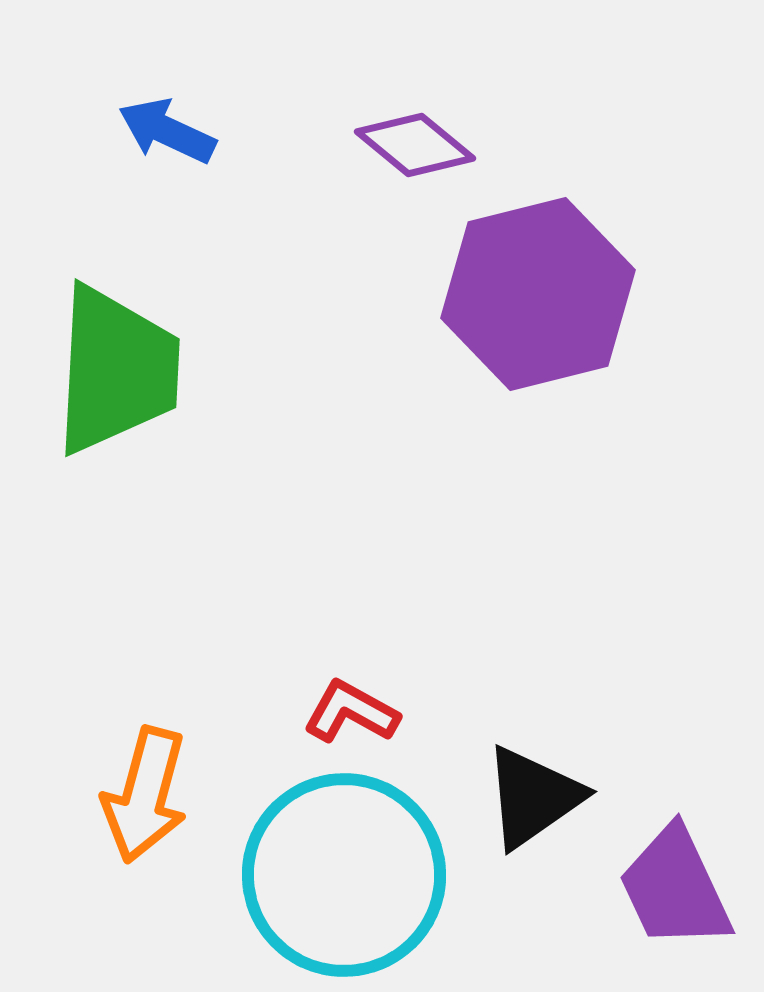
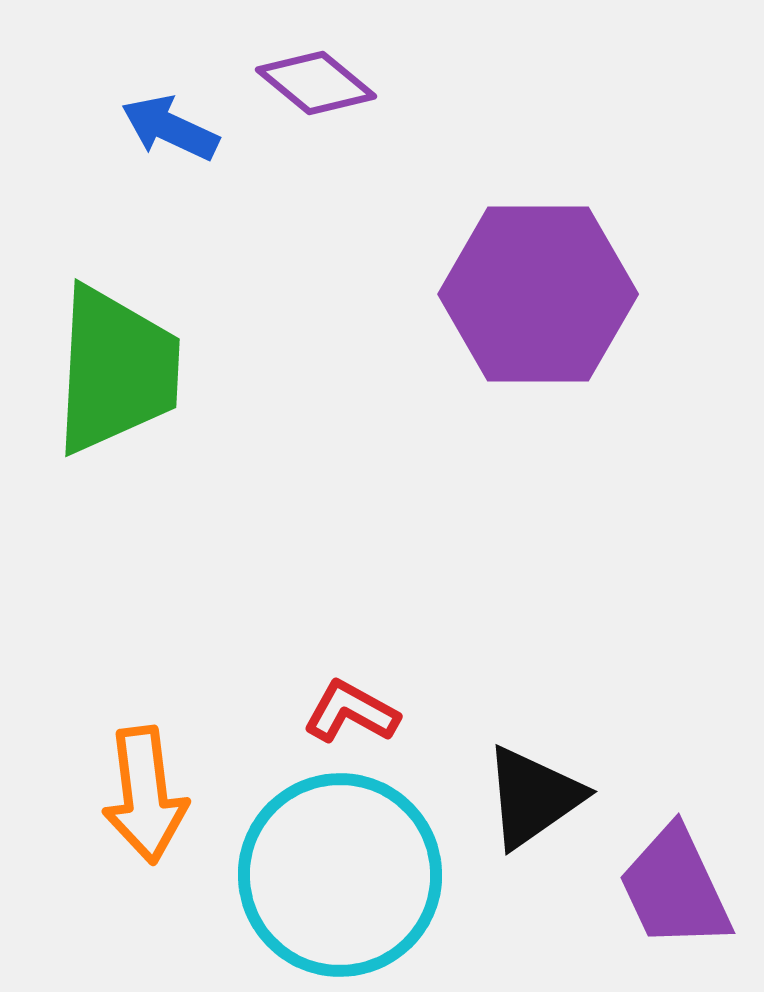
blue arrow: moved 3 px right, 3 px up
purple diamond: moved 99 px left, 62 px up
purple hexagon: rotated 14 degrees clockwise
orange arrow: rotated 22 degrees counterclockwise
cyan circle: moved 4 px left
